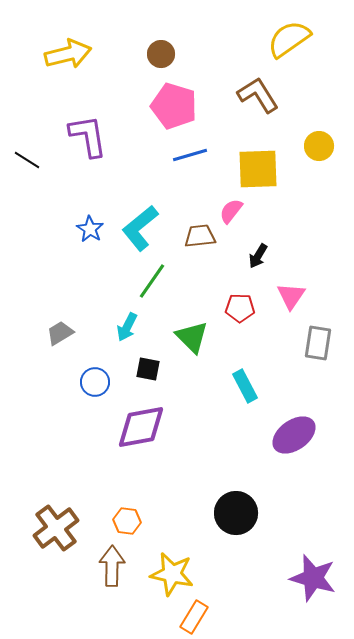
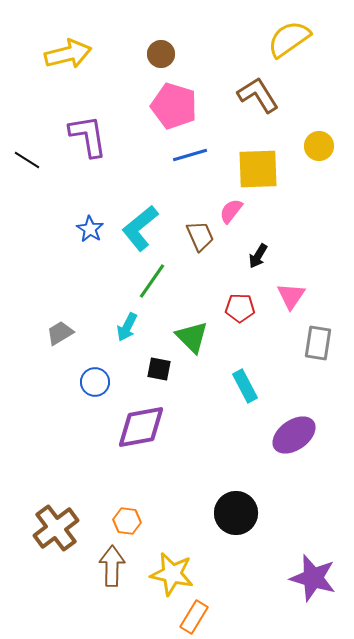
brown trapezoid: rotated 72 degrees clockwise
black square: moved 11 px right
